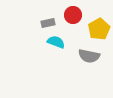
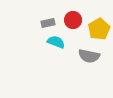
red circle: moved 5 px down
